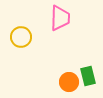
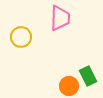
green rectangle: rotated 12 degrees counterclockwise
orange circle: moved 4 px down
